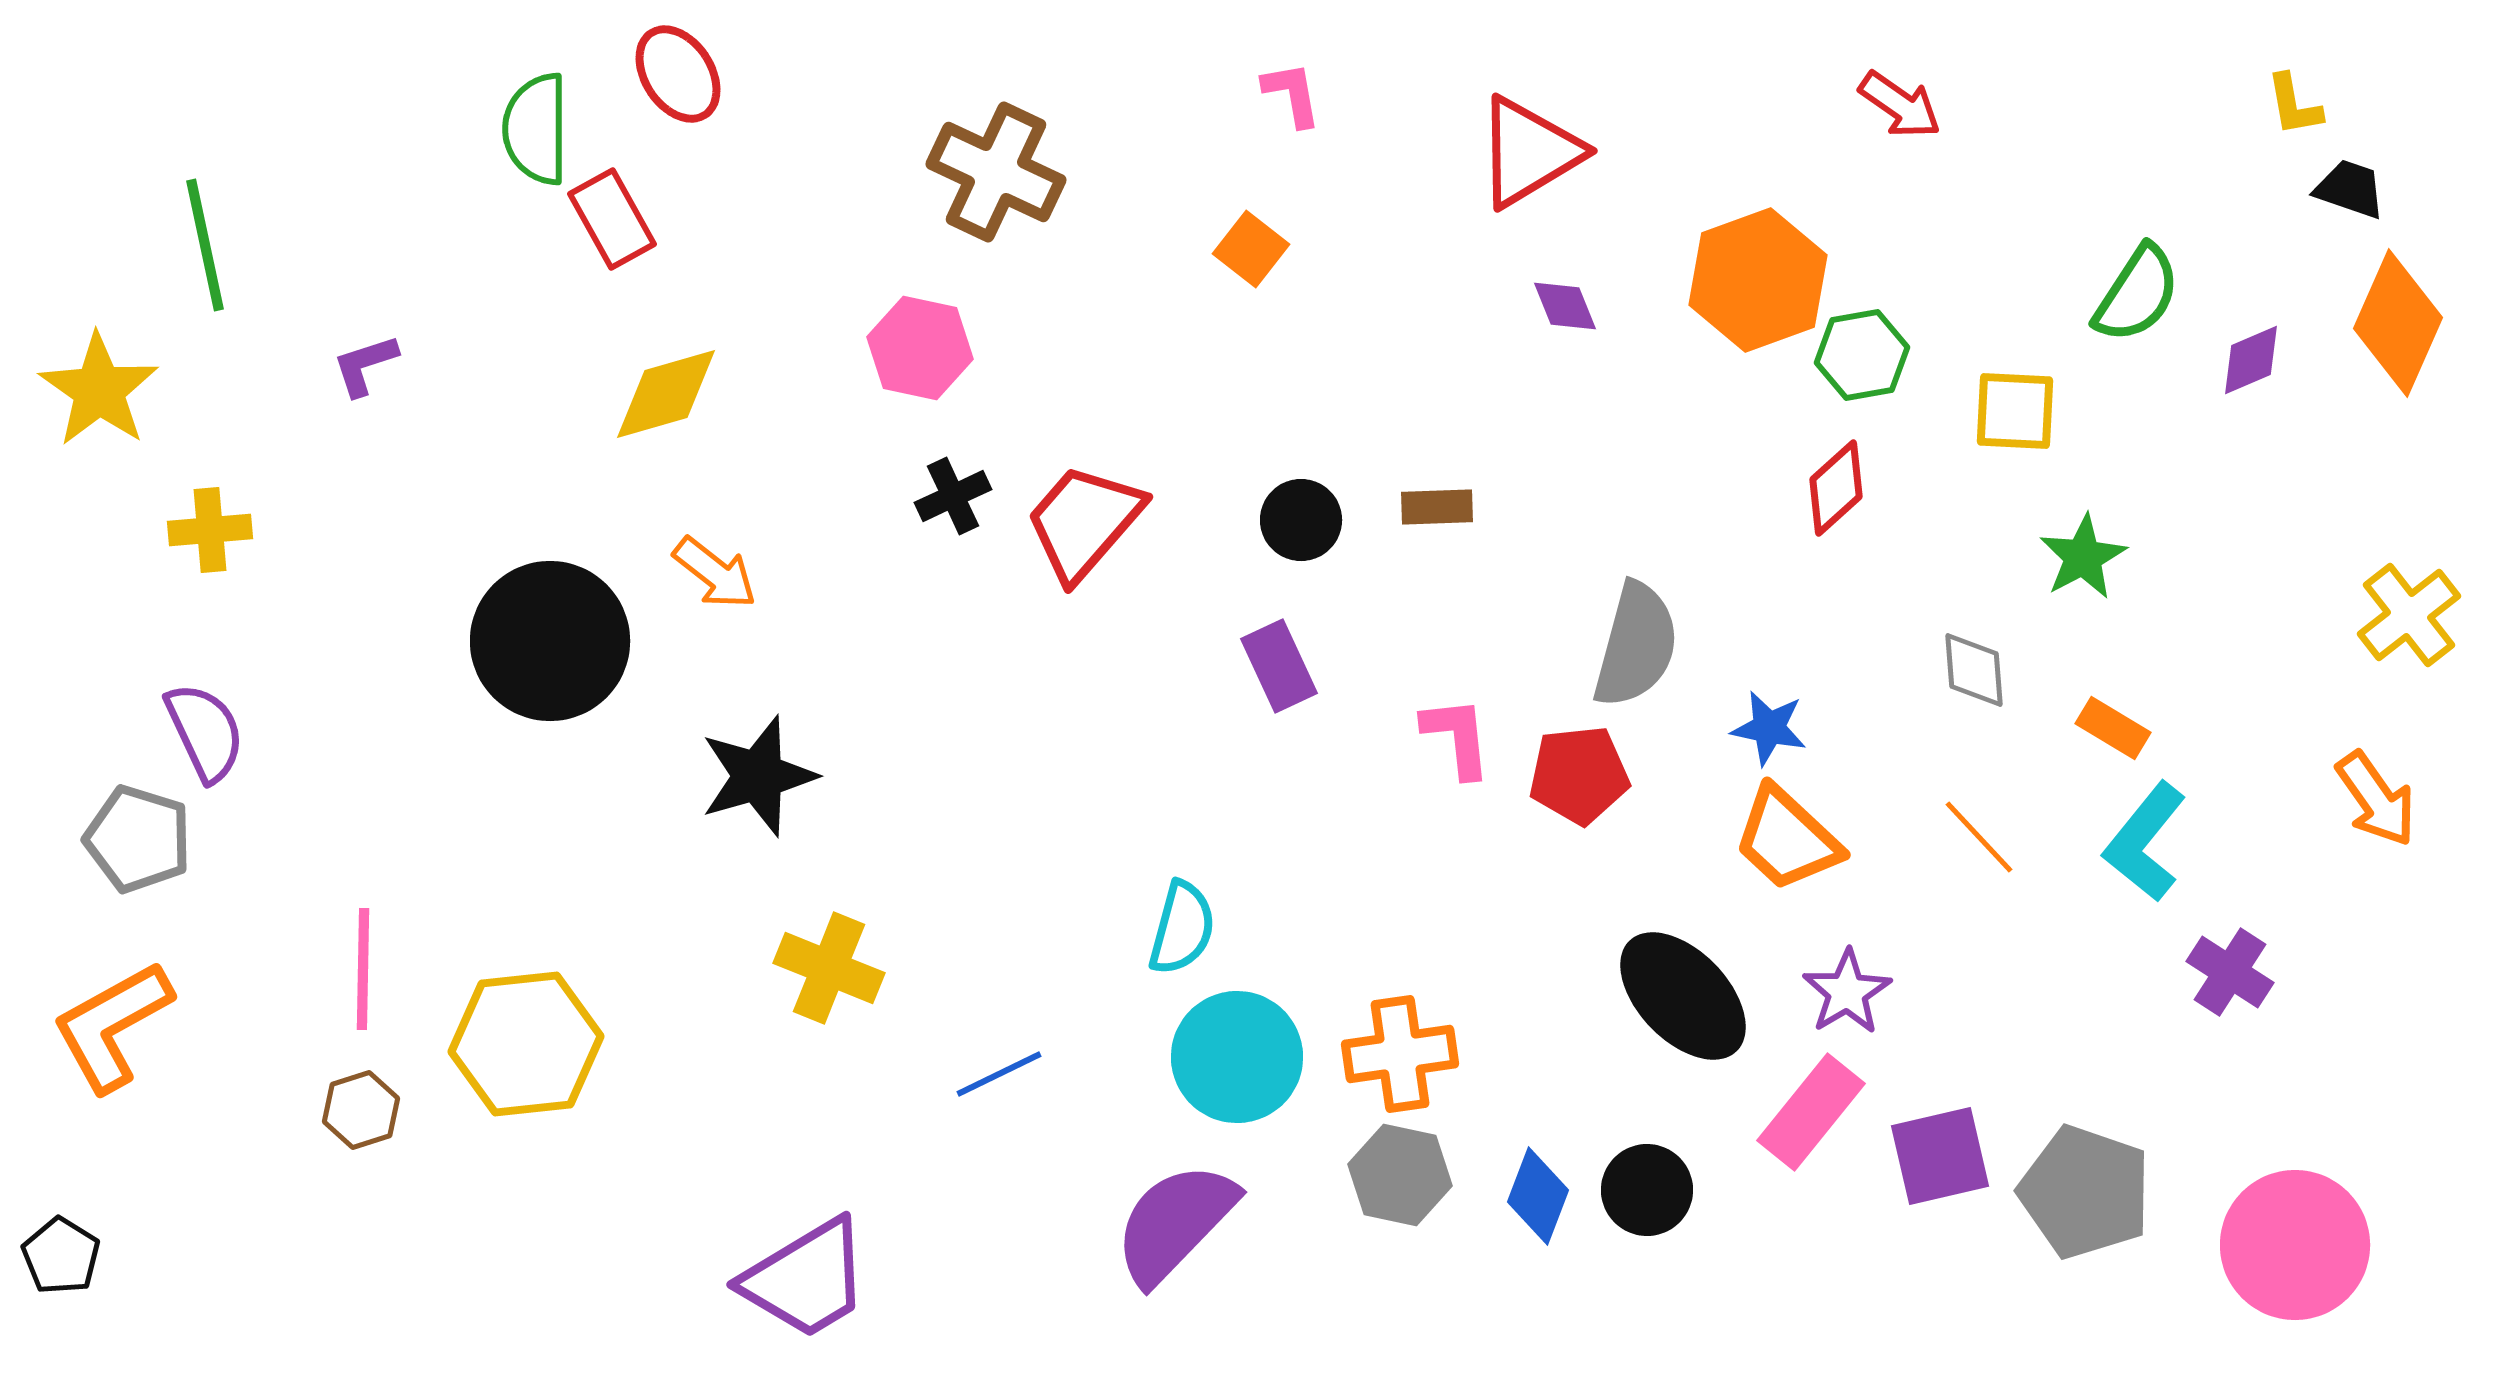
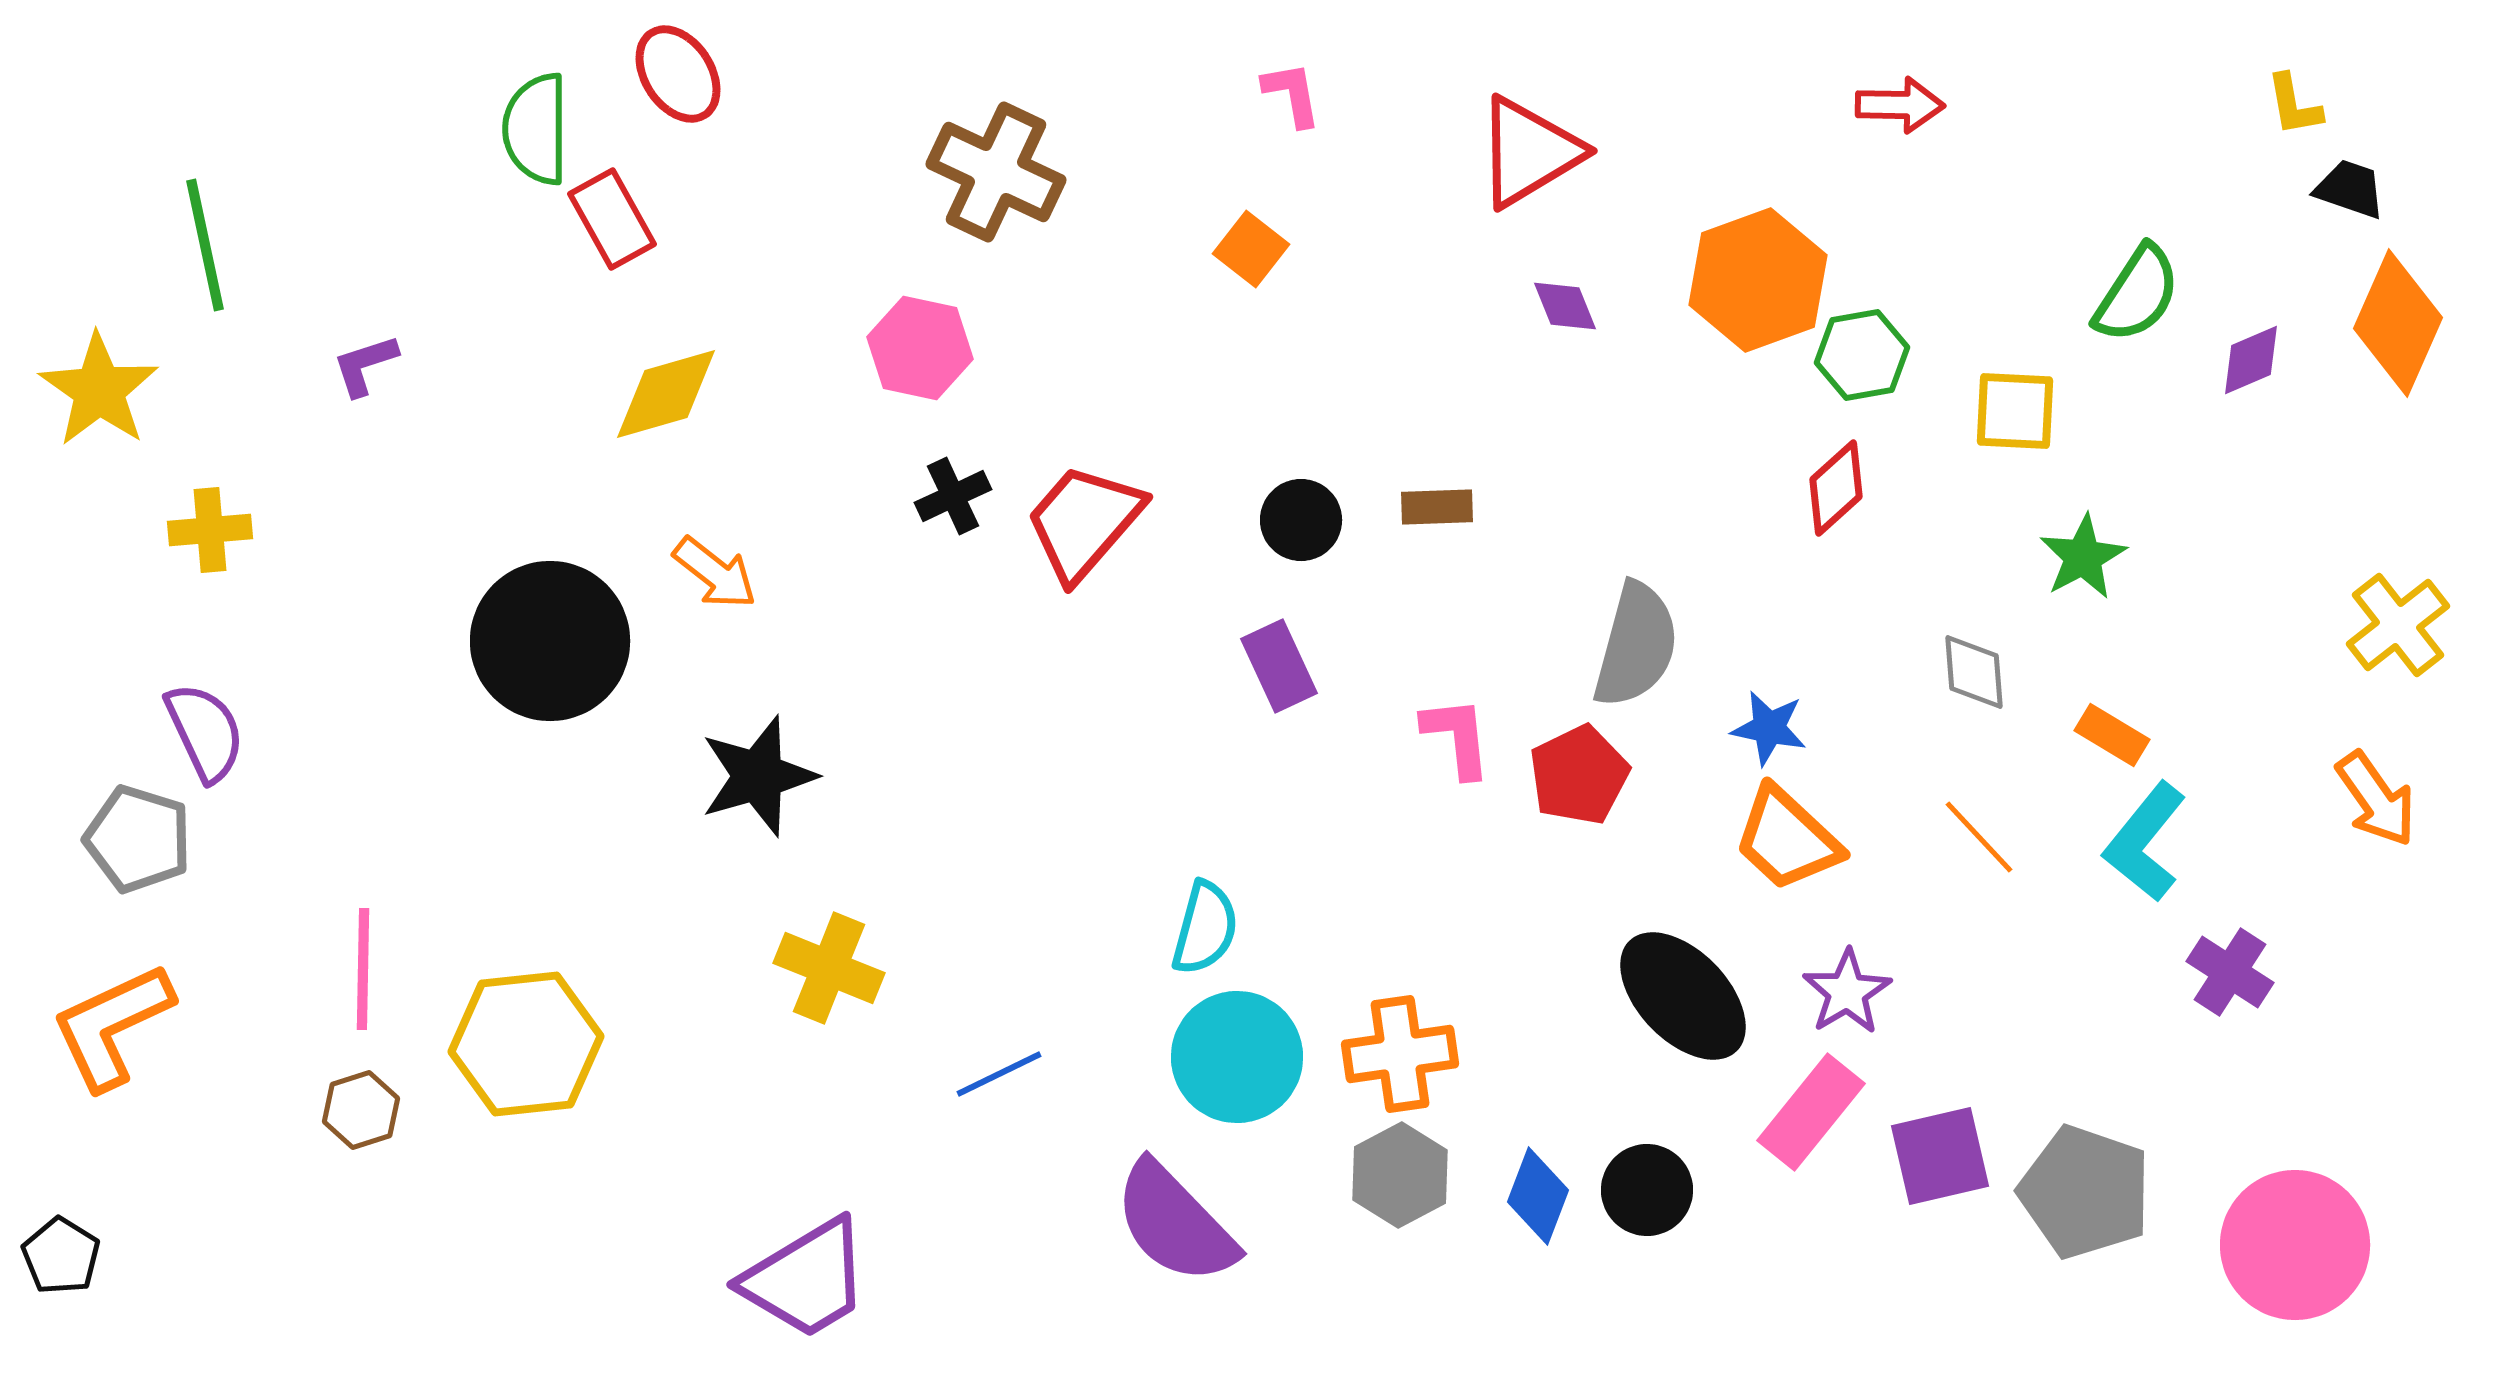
red arrow at (1900, 105): rotated 34 degrees counterclockwise
yellow cross at (2409, 615): moved 11 px left, 10 px down
gray diamond at (1974, 670): moved 2 px down
orange rectangle at (2113, 728): moved 1 px left, 7 px down
red pentagon at (1579, 775): rotated 20 degrees counterclockwise
cyan semicircle at (1182, 928): moved 23 px right
orange L-shape at (112, 1026): rotated 4 degrees clockwise
gray hexagon at (1400, 1175): rotated 20 degrees clockwise
purple semicircle at (1175, 1223): rotated 88 degrees counterclockwise
